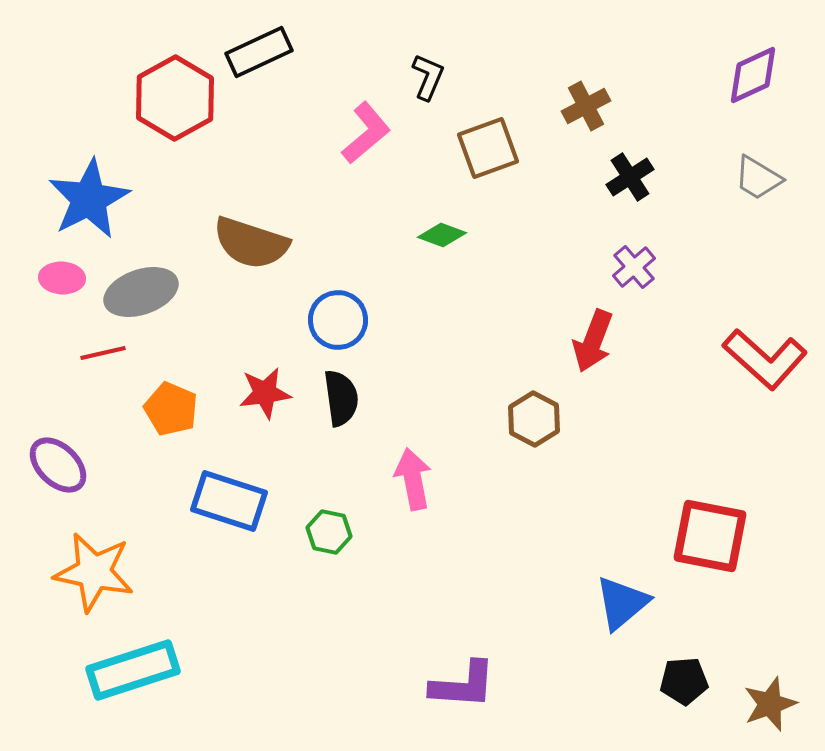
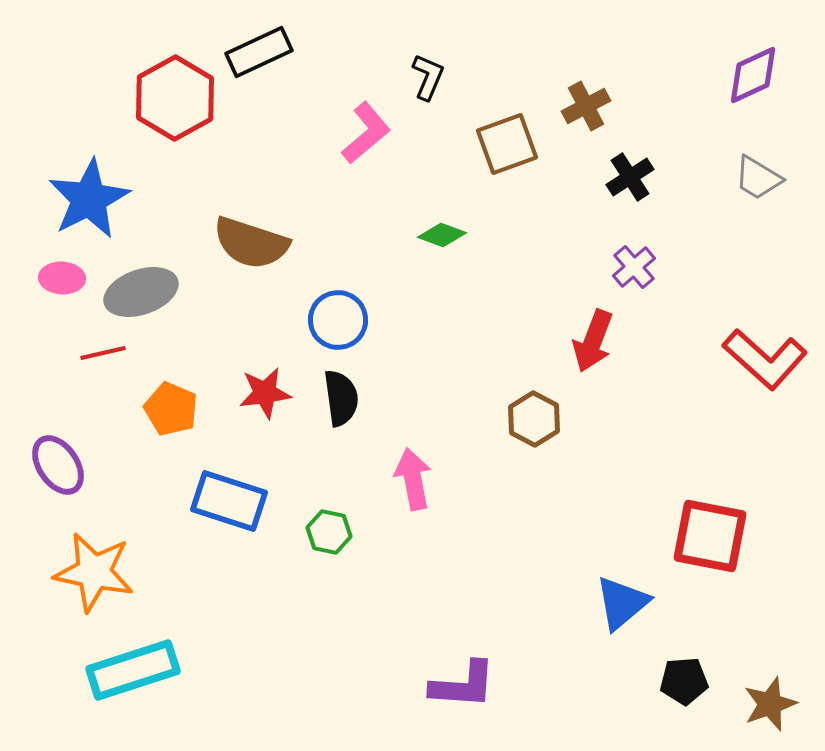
brown square: moved 19 px right, 4 px up
purple ellipse: rotated 12 degrees clockwise
